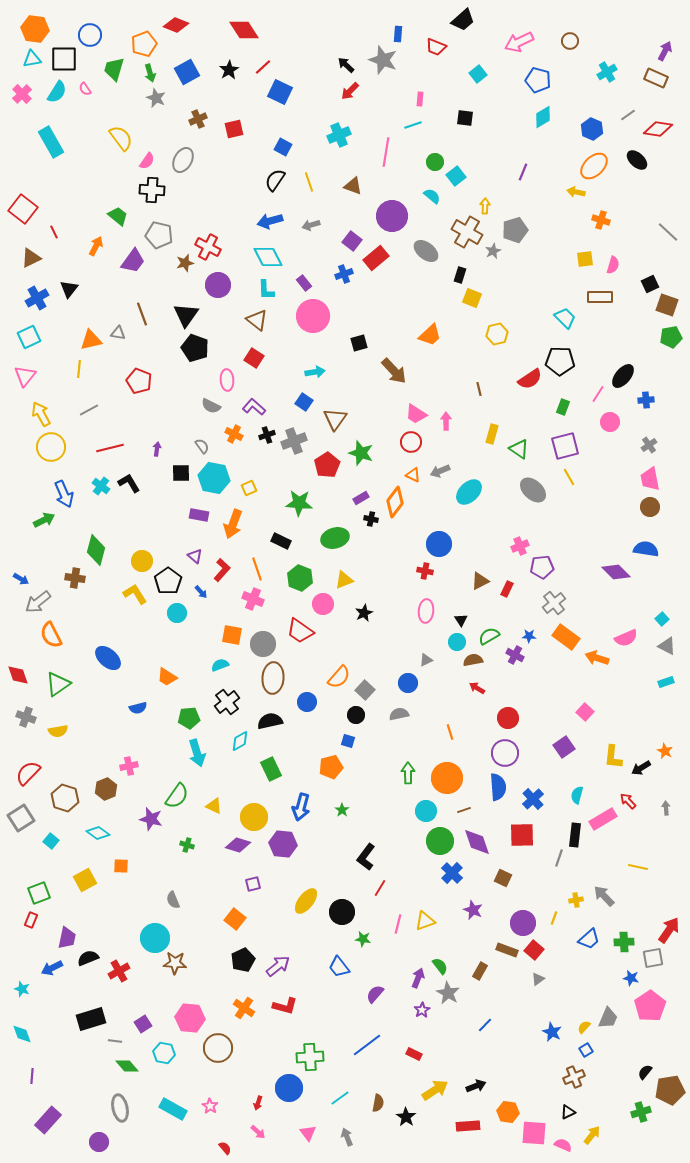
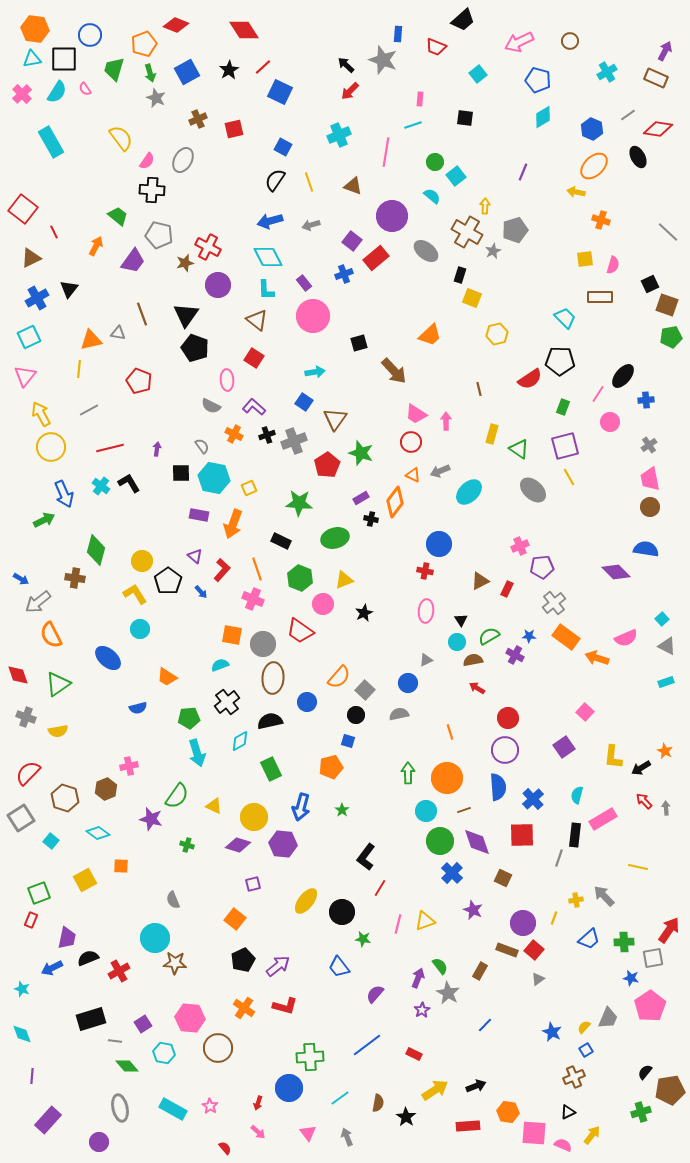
black ellipse at (637, 160): moved 1 px right, 3 px up; rotated 20 degrees clockwise
cyan circle at (177, 613): moved 37 px left, 16 px down
purple circle at (505, 753): moved 3 px up
red arrow at (628, 801): moved 16 px right
